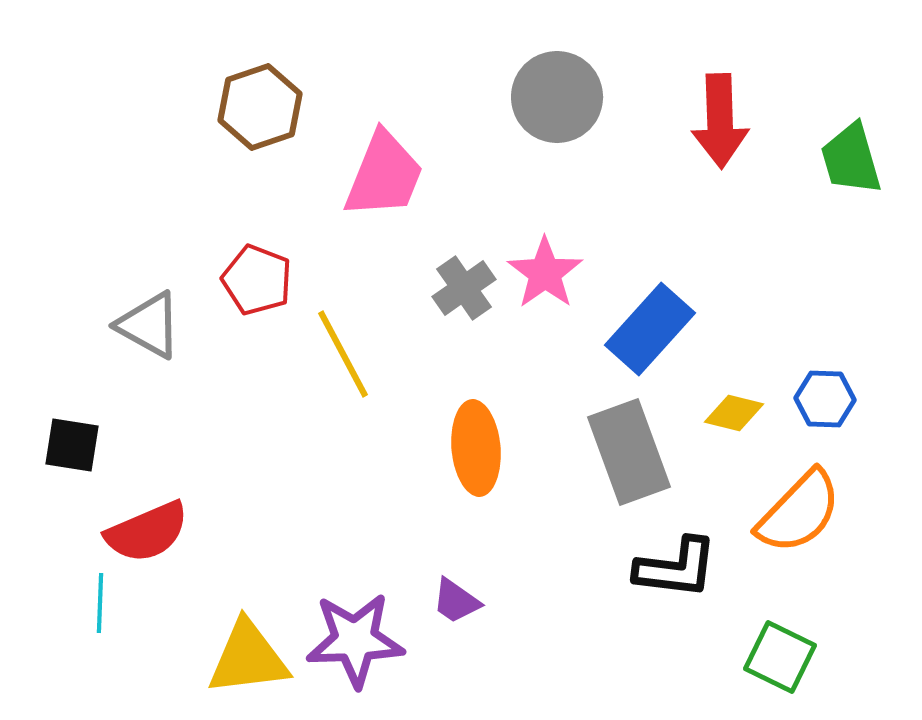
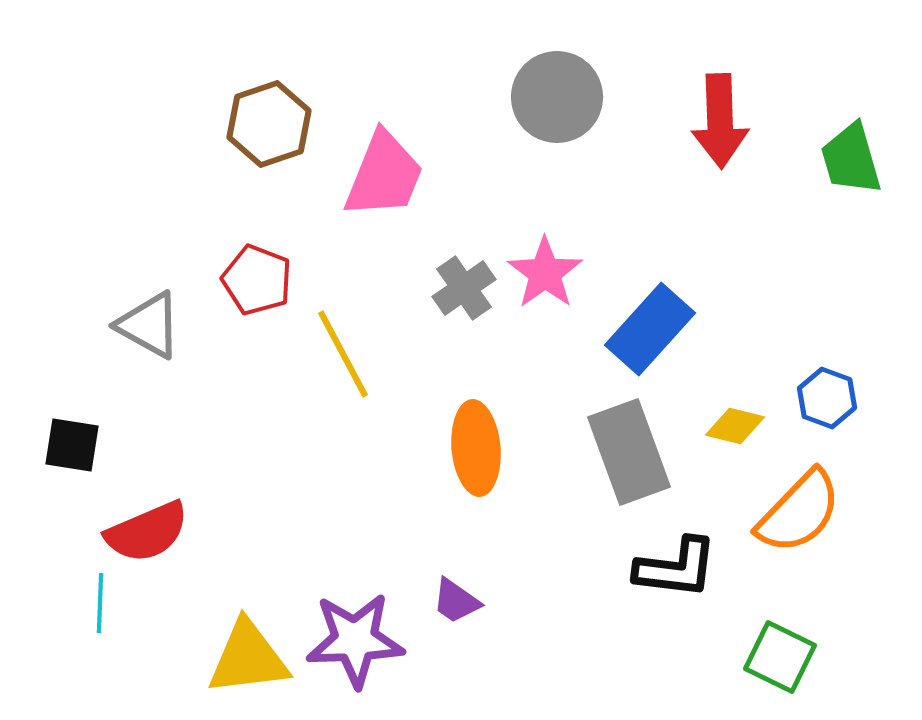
brown hexagon: moved 9 px right, 17 px down
blue hexagon: moved 2 px right, 1 px up; rotated 18 degrees clockwise
yellow diamond: moved 1 px right, 13 px down
